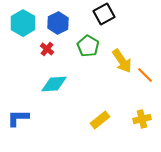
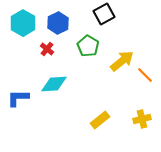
yellow arrow: rotated 95 degrees counterclockwise
blue L-shape: moved 20 px up
